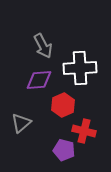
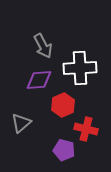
red cross: moved 2 px right, 2 px up
